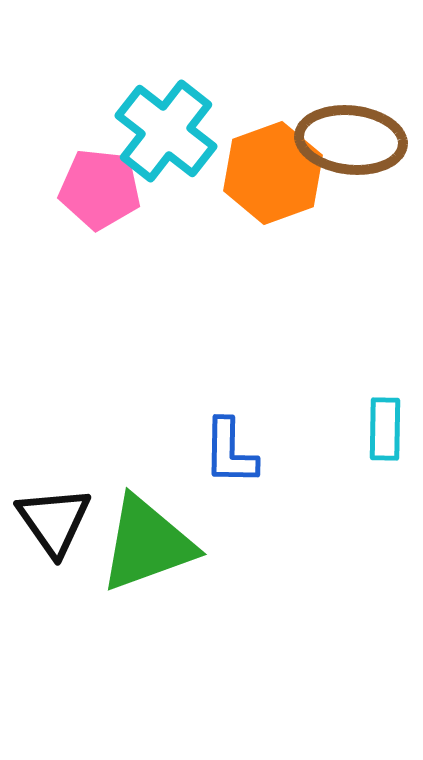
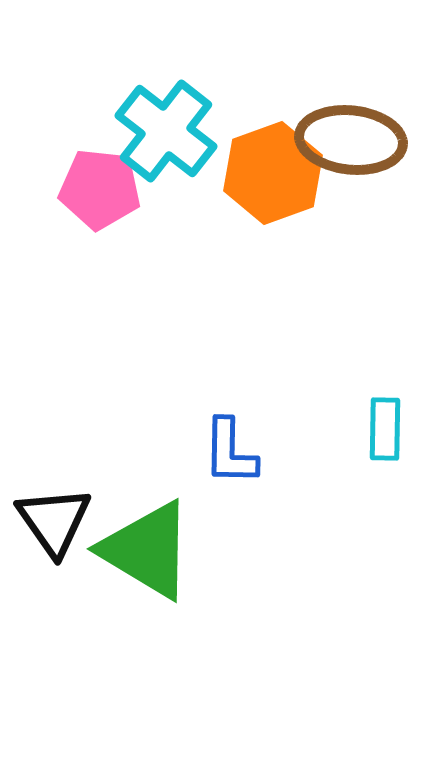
green triangle: moved 6 px down; rotated 51 degrees clockwise
